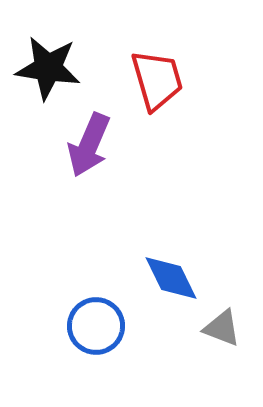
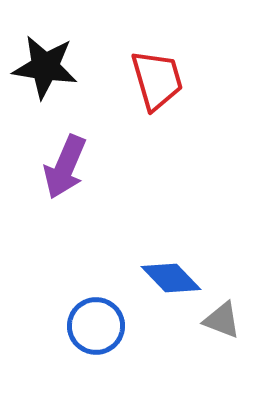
black star: moved 3 px left, 1 px up
purple arrow: moved 24 px left, 22 px down
blue diamond: rotated 18 degrees counterclockwise
gray triangle: moved 8 px up
